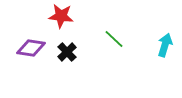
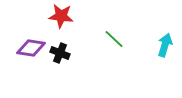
black cross: moved 7 px left, 1 px down; rotated 24 degrees counterclockwise
